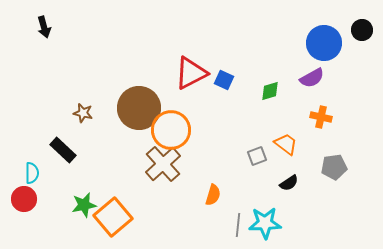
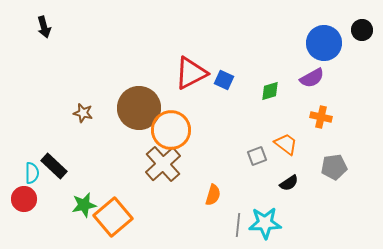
black rectangle: moved 9 px left, 16 px down
